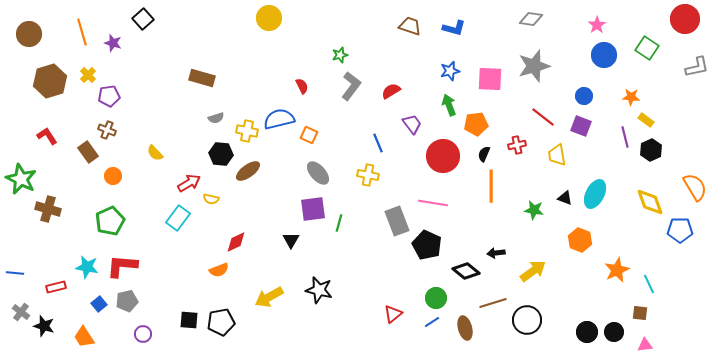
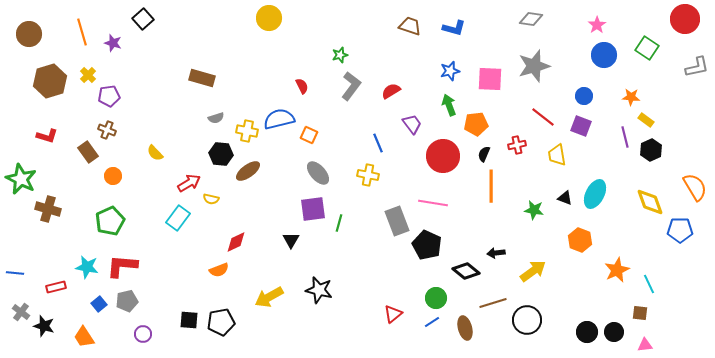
red L-shape at (47, 136): rotated 140 degrees clockwise
